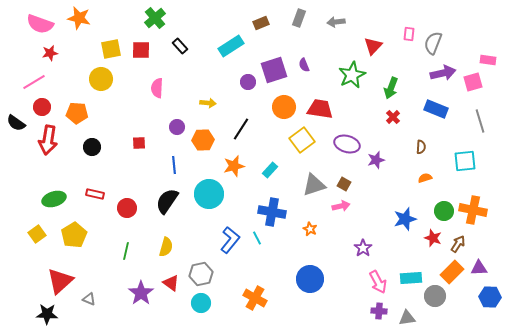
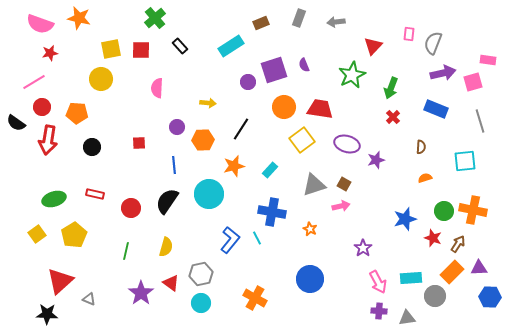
red circle at (127, 208): moved 4 px right
